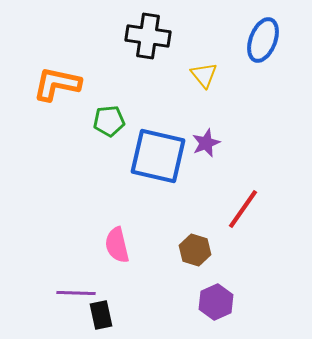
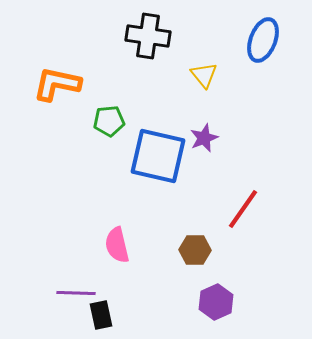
purple star: moved 2 px left, 5 px up
brown hexagon: rotated 16 degrees counterclockwise
